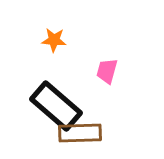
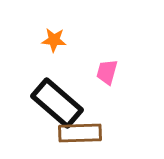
pink trapezoid: moved 1 px down
black rectangle: moved 1 px right, 3 px up
